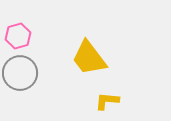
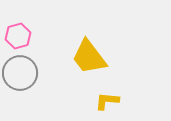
yellow trapezoid: moved 1 px up
